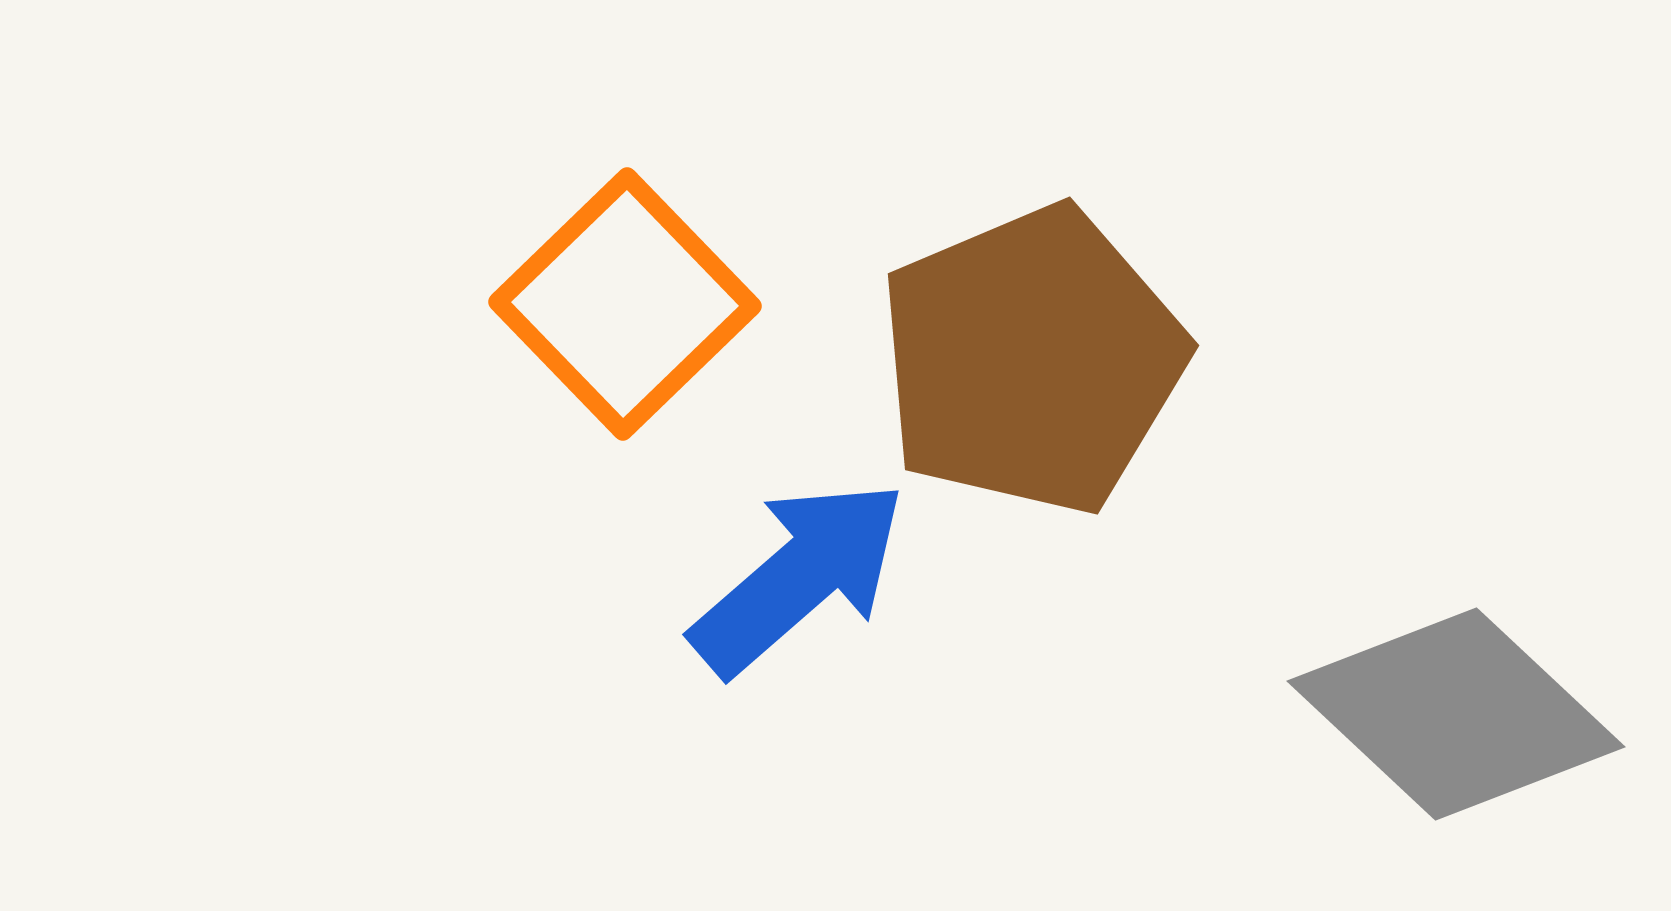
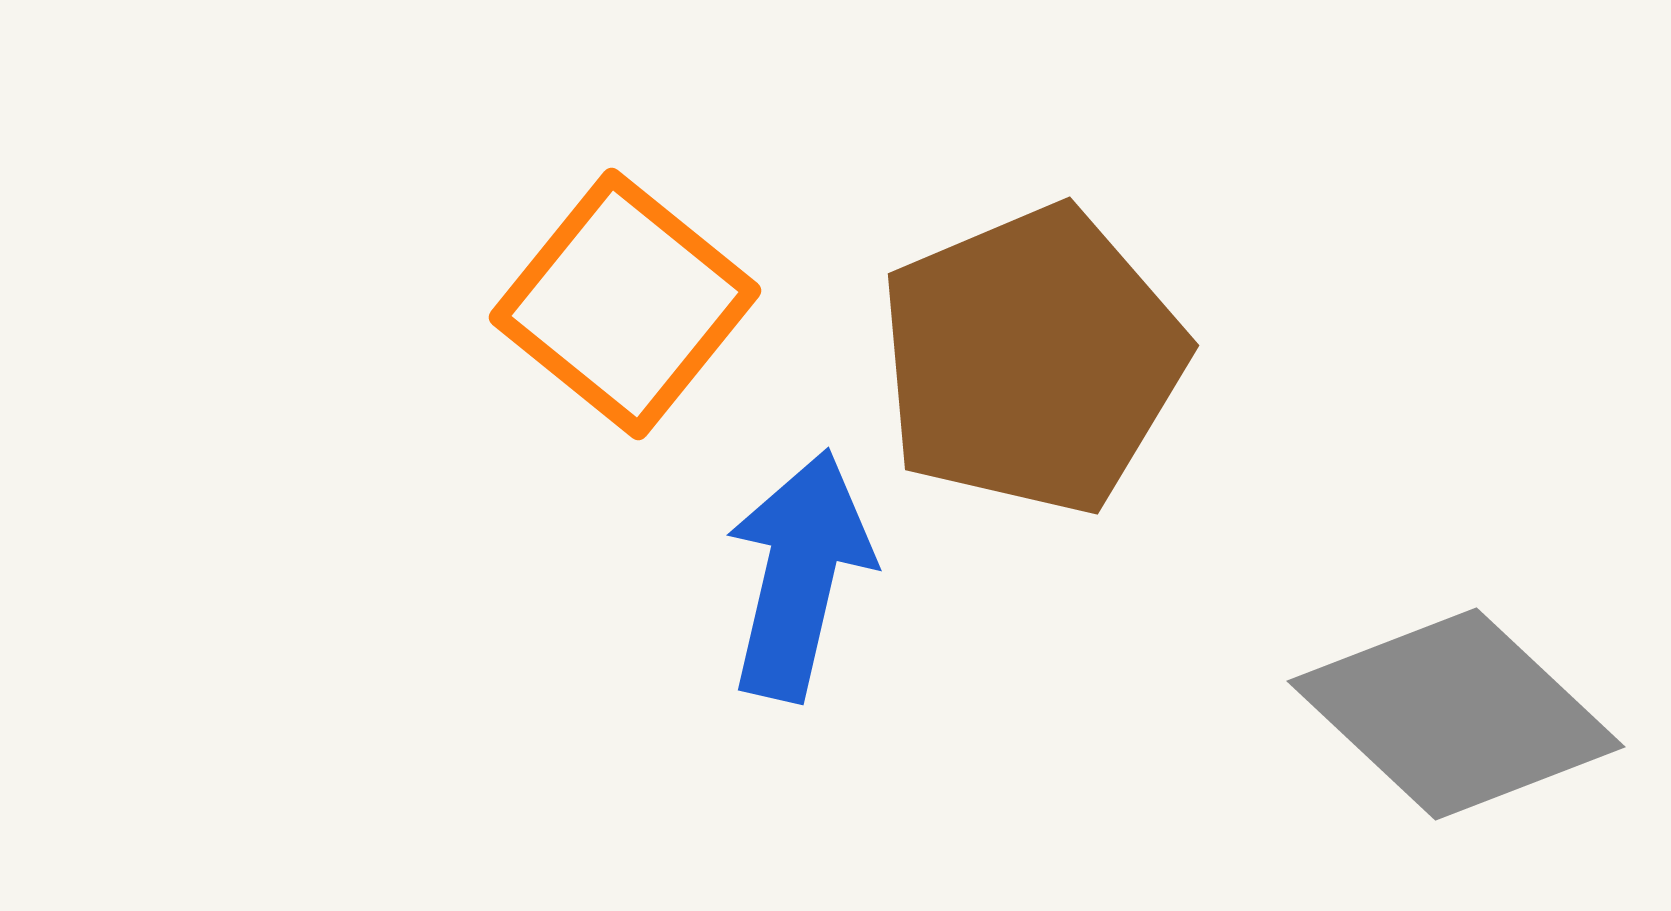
orange square: rotated 7 degrees counterclockwise
blue arrow: moved 2 px up; rotated 36 degrees counterclockwise
